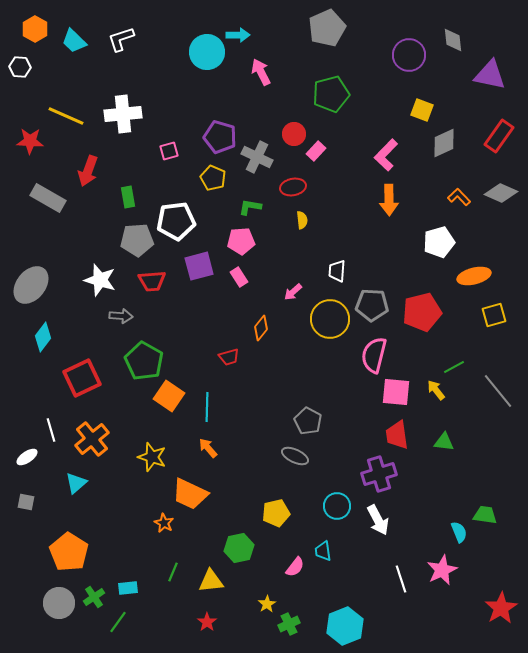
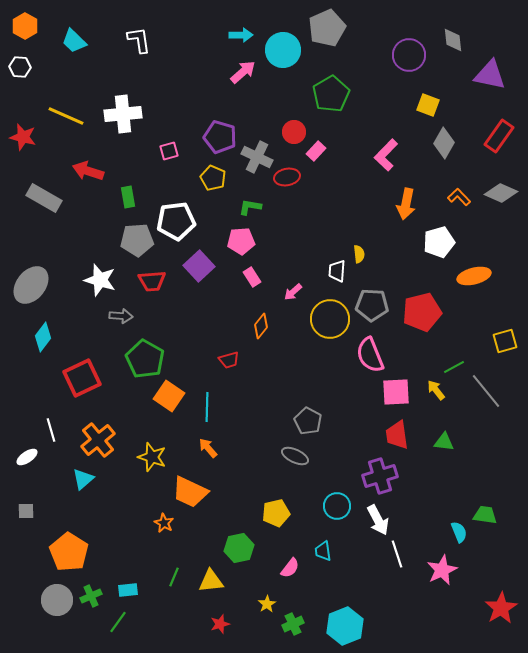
orange hexagon at (35, 29): moved 10 px left, 3 px up
cyan arrow at (238, 35): moved 3 px right
white L-shape at (121, 39): moved 18 px right, 1 px down; rotated 100 degrees clockwise
cyan circle at (207, 52): moved 76 px right, 2 px up
pink arrow at (261, 72): moved 18 px left; rotated 76 degrees clockwise
green pentagon at (331, 94): rotated 15 degrees counterclockwise
yellow square at (422, 110): moved 6 px right, 5 px up
red circle at (294, 134): moved 2 px up
red star at (30, 141): moved 7 px left, 4 px up; rotated 12 degrees clockwise
gray diamond at (444, 143): rotated 36 degrees counterclockwise
red arrow at (88, 171): rotated 88 degrees clockwise
red ellipse at (293, 187): moved 6 px left, 10 px up
gray rectangle at (48, 198): moved 4 px left
orange arrow at (389, 200): moved 17 px right, 4 px down; rotated 12 degrees clockwise
yellow semicircle at (302, 220): moved 57 px right, 34 px down
purple square at (199, 266): rotated 28 degrees counterclockwise
pink rectangle at (239, 277): moved 13 px right
yellow square at (494, 315): moved 11 px right, 26 px down
orange diamond at (261, 328): moved 2 px up
pink semicircle at (374, 355): moved 4 px left; rotated 36 degrees counterclockwise
red trapezoid at (229, 357): moved 3 px down
green pentagon at (144, 361): moved 1 px right, 2 px up
gray line at (498, 391): moved 12 px left
pink square at (396, 392): rotated 8 degrees counterclockwise
orange cross at (92, 439): moved 6 px right, 1 px down
purple cross at (379, 474): moved 1 px right, 2 px down
cyan triangle at (76, 483): moved 7 px right, 4 px up
orange trapezoid at (190, 494): moved 2 px up
gray square at (26, 502): moved 9 px down; rotated 12 degrees counterclockwise
pink semicircle at (295, 567): moved 5 px left, 1 px down
green line at (173, 572): moved 1 px right, 5 px down
white line at (401, 579): moved 4 px left, 25 px up
cyan rectangle at (128, 588): moved 2 px down
green cross at (94, 597): moved 3 px left, 1 px up; rotated 10 degrees clockwise
gray circle at (59, 603): moved 2 px left, 3 px up
red star at (207, 622): moved 13 px right, 2 px down; rotated 18 degrees clockwise
green cross at (289, 624): moved 4 px right
